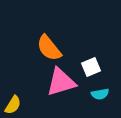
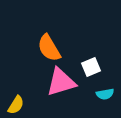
orange semicircle: rotated 8 degrees clockwise
cyan semicircle: moved 5 px right
yellow semicircle: moved 3 px right
